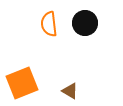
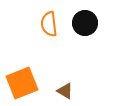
brown triangle: moved 5 px left
